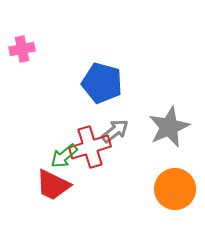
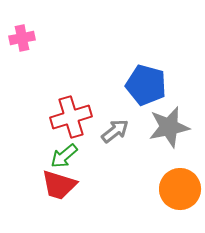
pink cross: moved 11 px up
blue pentagon: moved 44 px right, 2 px down
gray star: rotated 12 degrees clockwise
red cross: moved 19 px left, 30 px up
red trapezoid: moved 6 px right; rotated 9 degrees counterclockwise
orange circle: moved 5 px right
